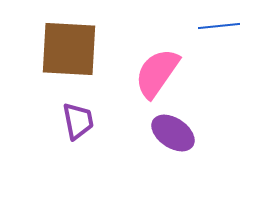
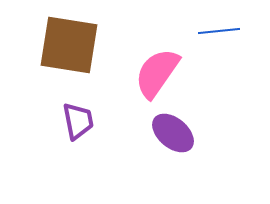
blue line: moved 5 px down
brown square: moved 4 px up; rotated 6 degrees clockwise
purple ellipse: rotated 6 degrees clockwise
